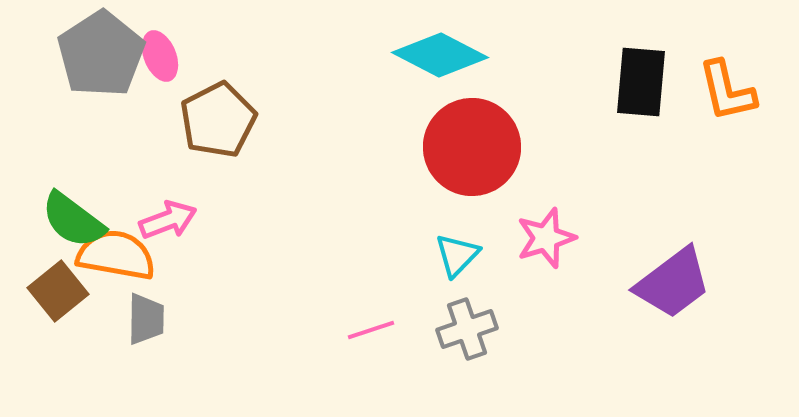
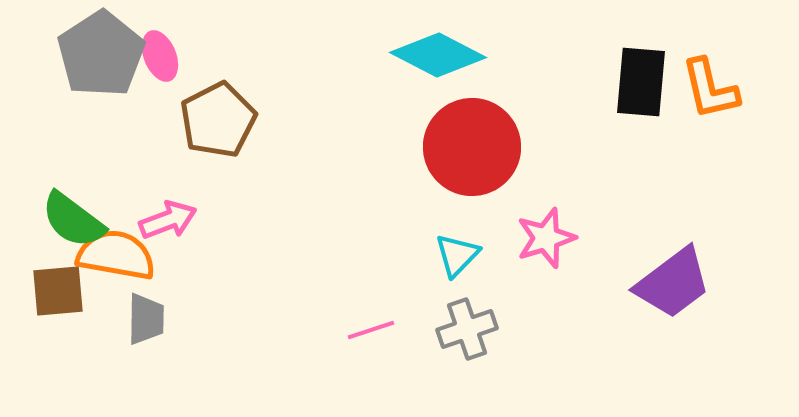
cyan diamond: moved 2 px left
orange L-shape: moved 17 px left, 2 px up
brown square: rotated 34 degrees clockwise
